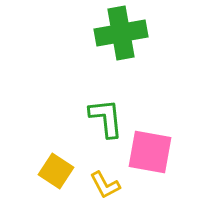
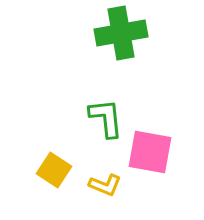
yellow square: moved 2 px left, 1 px up
yellow L-shape: rotated 40 degrees counterclockwise
